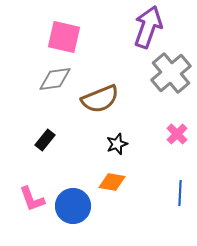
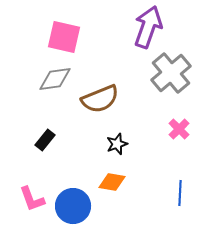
pink cross: moved 2 px right, 5 px up
